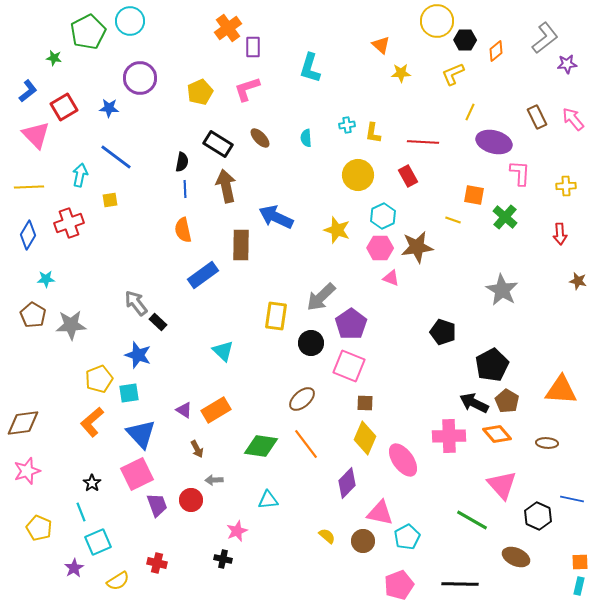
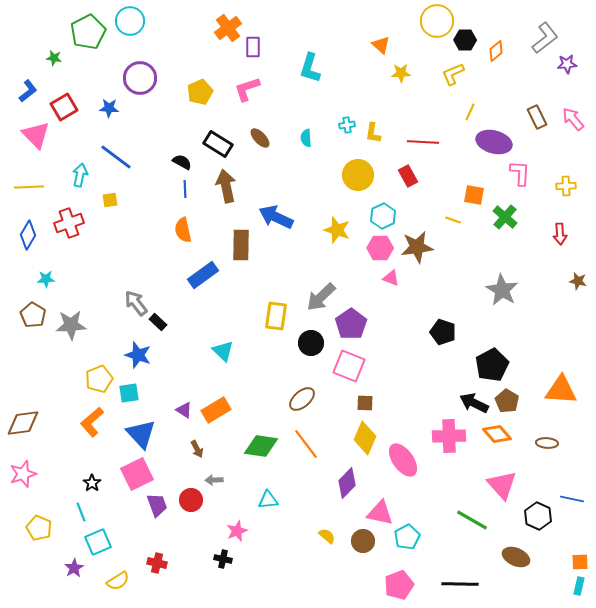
black semicircle at (182, 162): rotated 72 degrees counterclockwise
pink star at (27, 471): moved 4 px left, 3 px down
